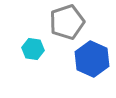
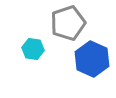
gray pentagon: moved 1 px right, 1 px down
